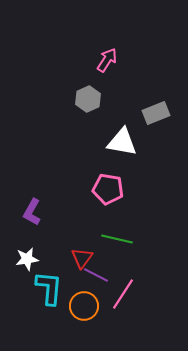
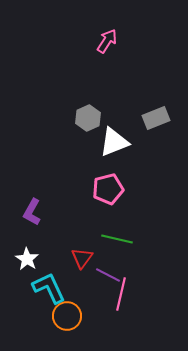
pink arrow: moved 19 px up
gray hexagon: moved 19 px down
gray rectangle: moved 5 px down
white triangle: moved 8 px left; rotated 32 degrees counterclockwise
pink pentagon: rotated 24 degrees counterclockwise
white star: rotated 30 degrees counterclockwise
purple line: moved 12 px right
cyan L-shape: rotated 30 degrees counterclockwise
pink line: moved 2 px left; rotated 20 degrees counterclockwise
orange circle: moved 17 px left, 10 px down
